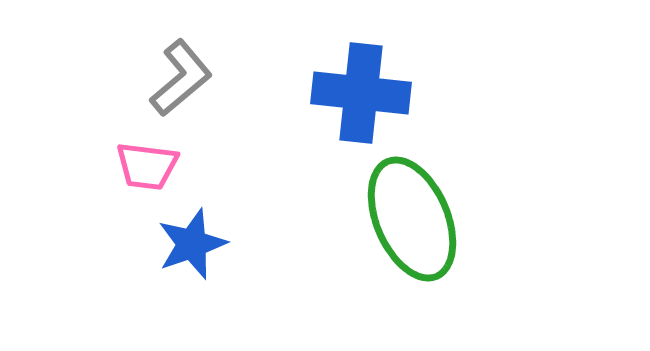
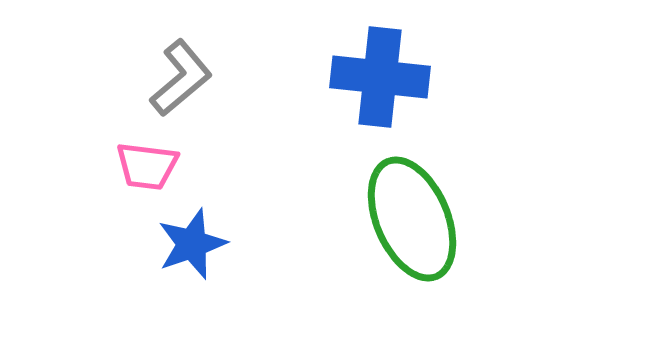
blue cross: moved 19 px right, 16 px up
